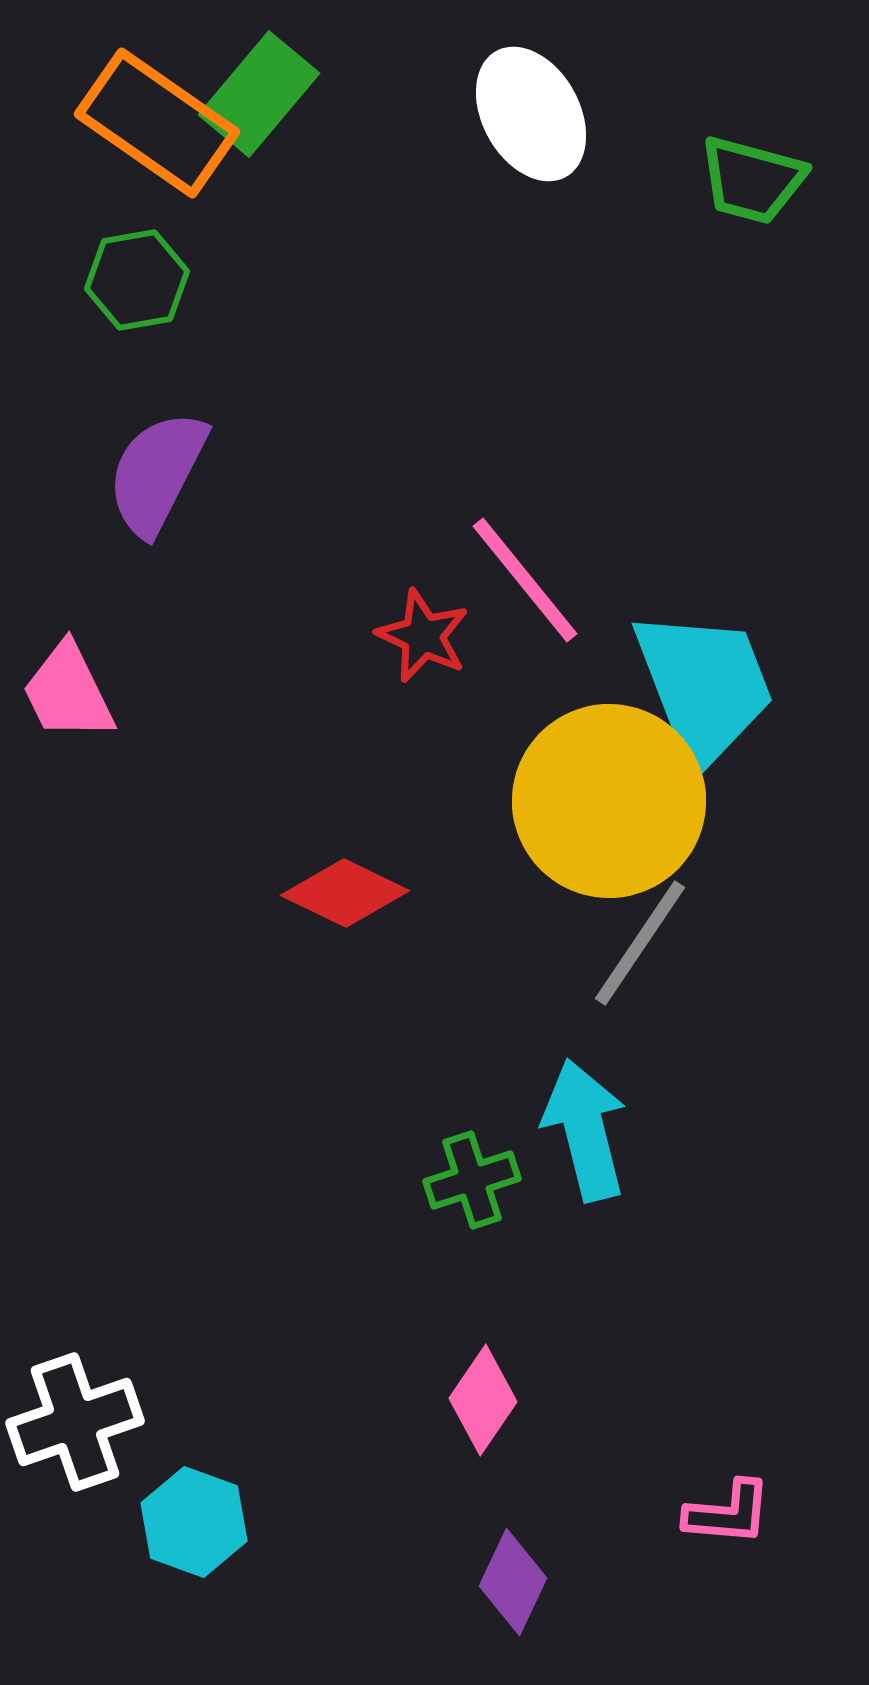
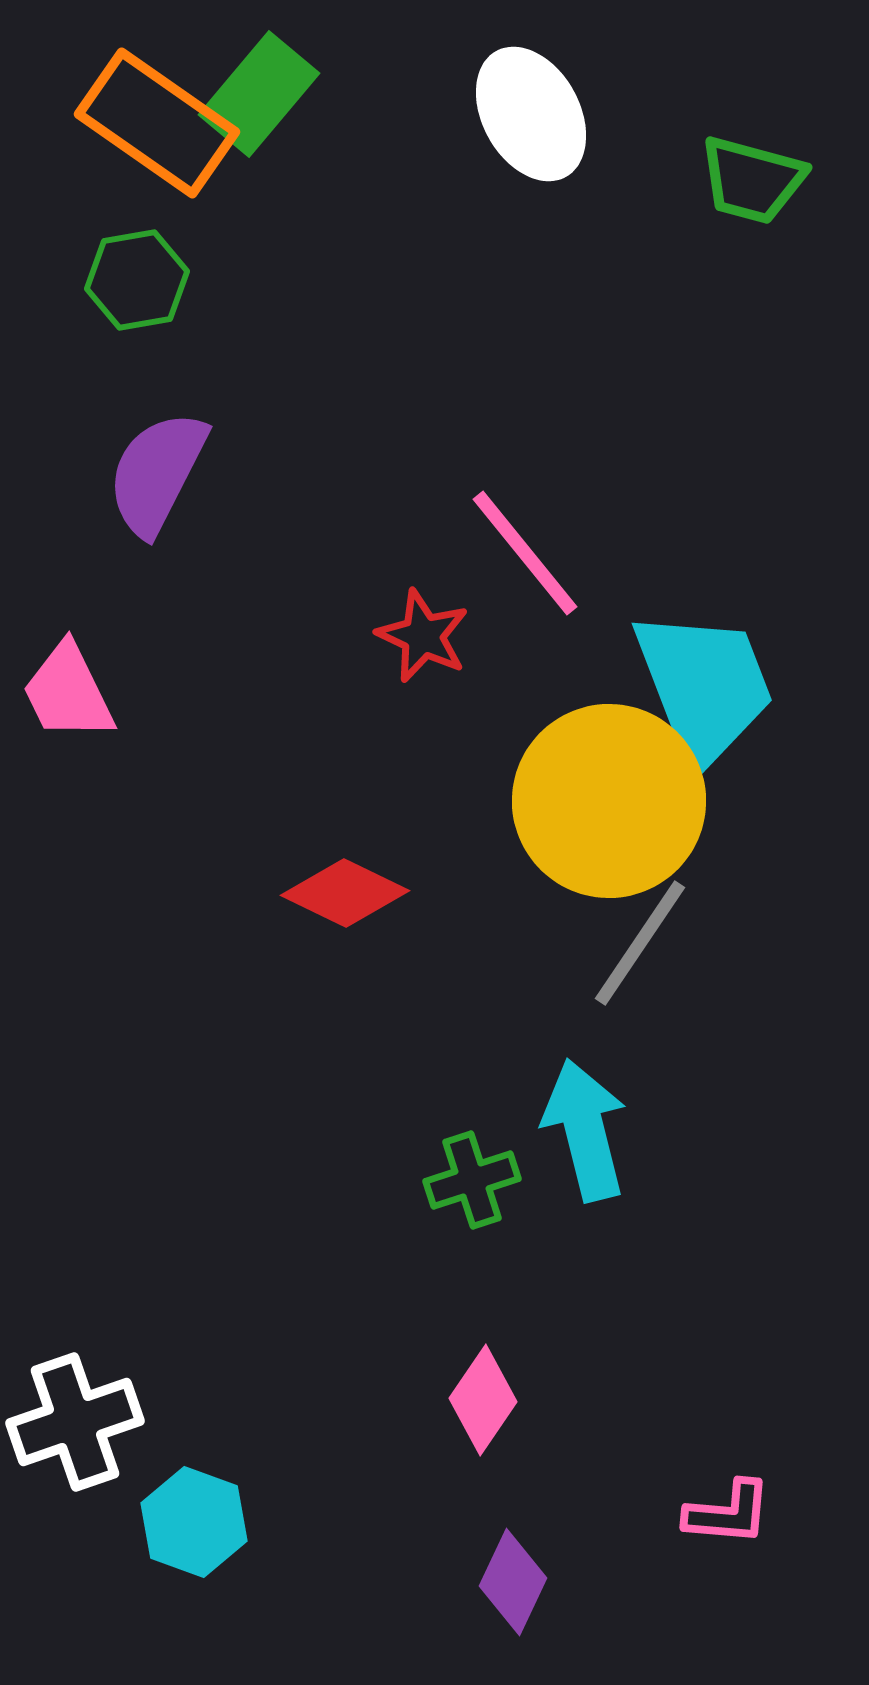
pink line: moved 27 px up
